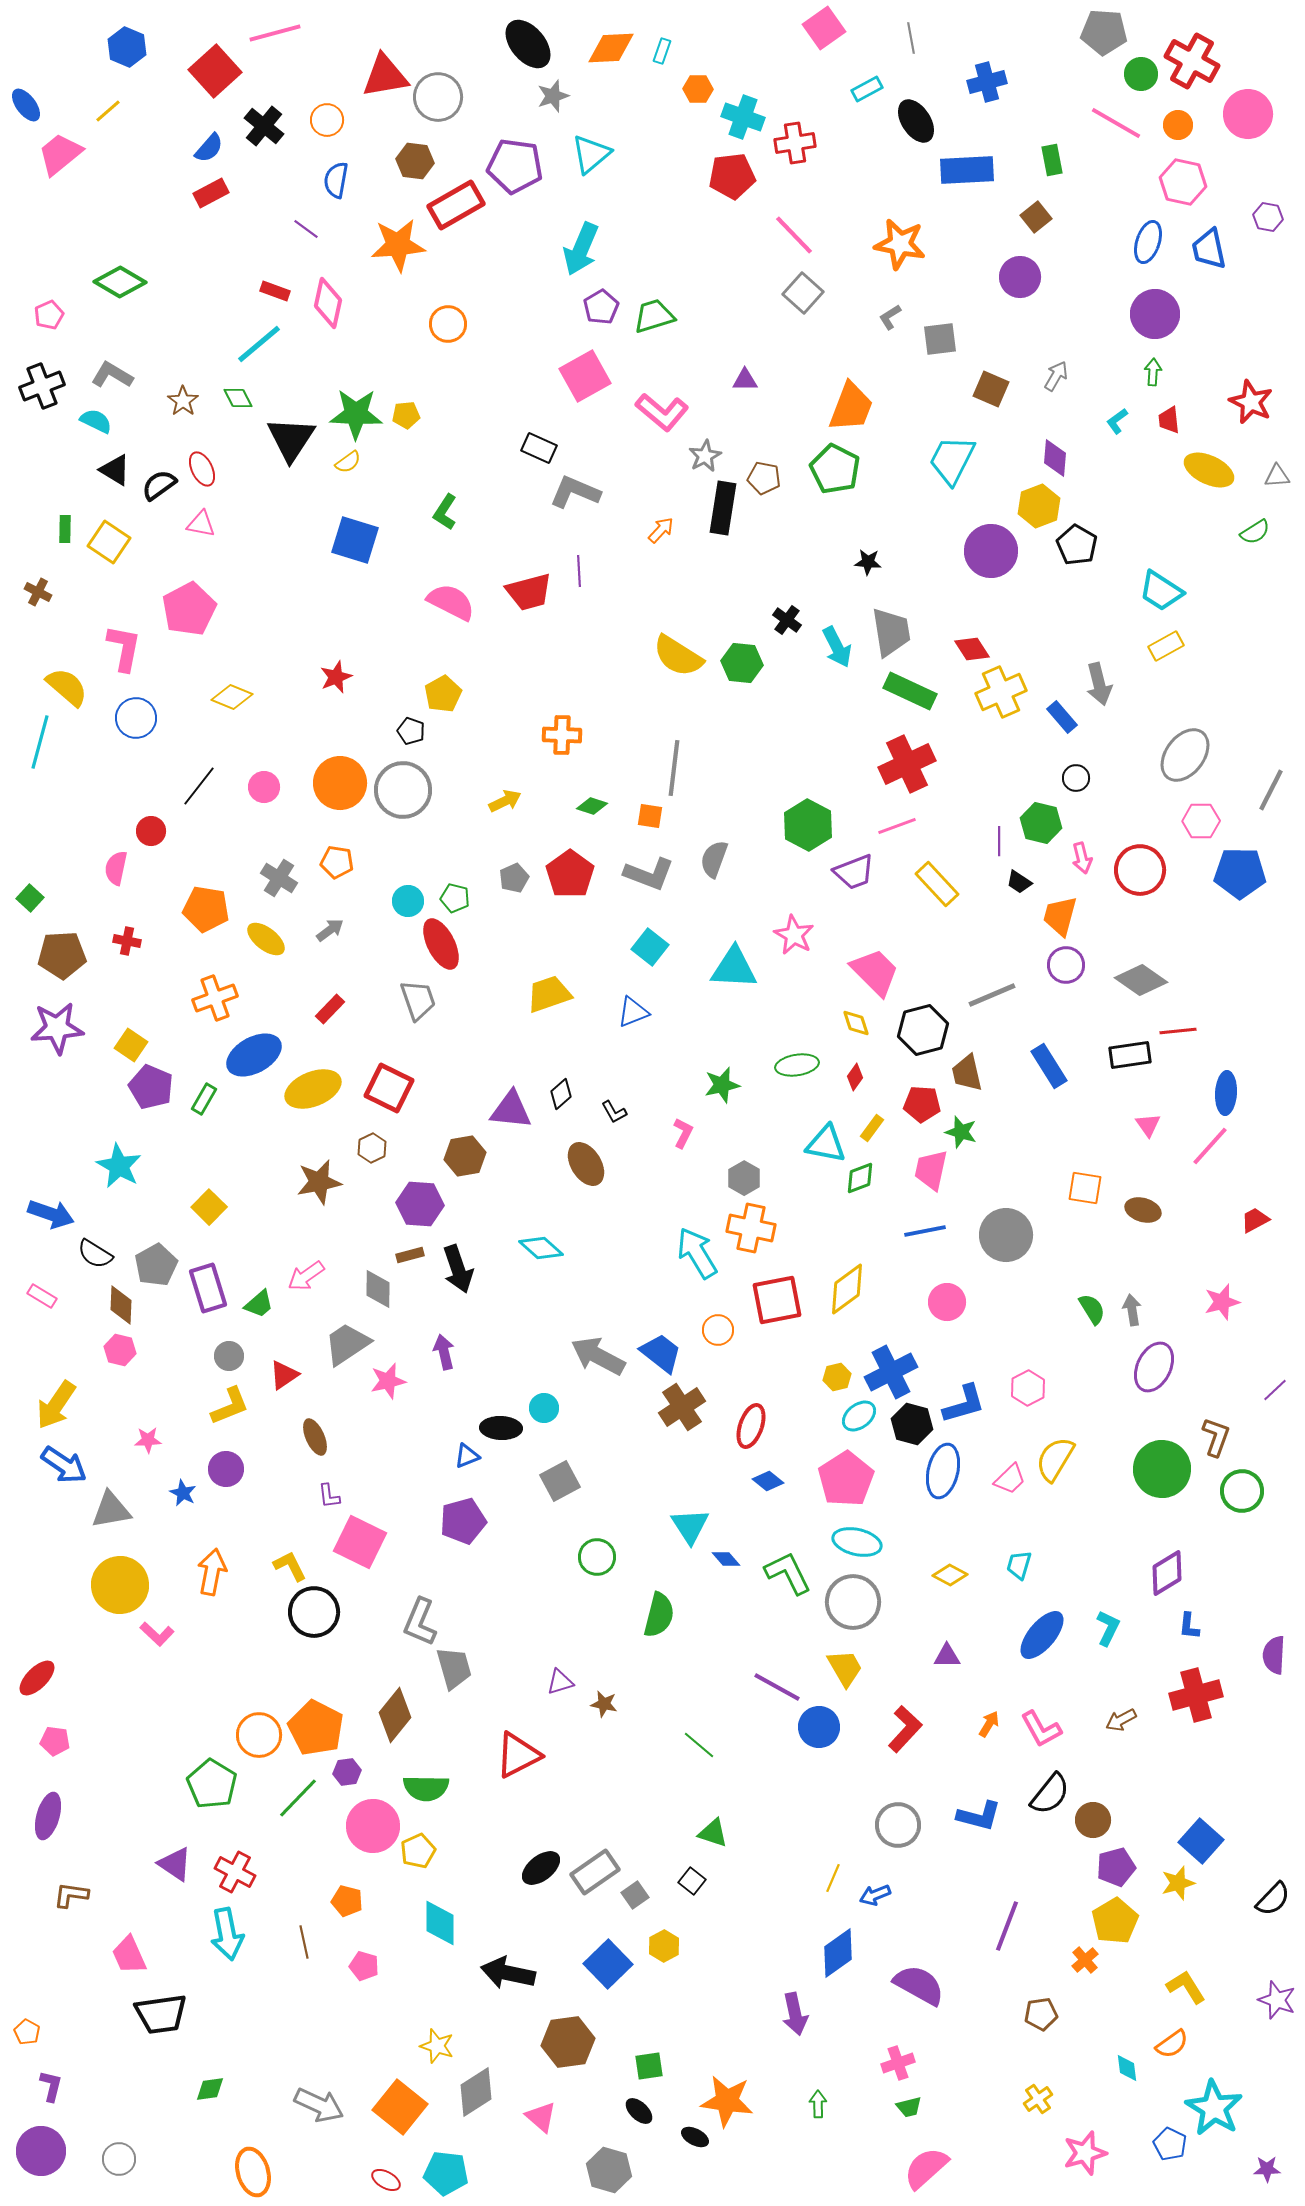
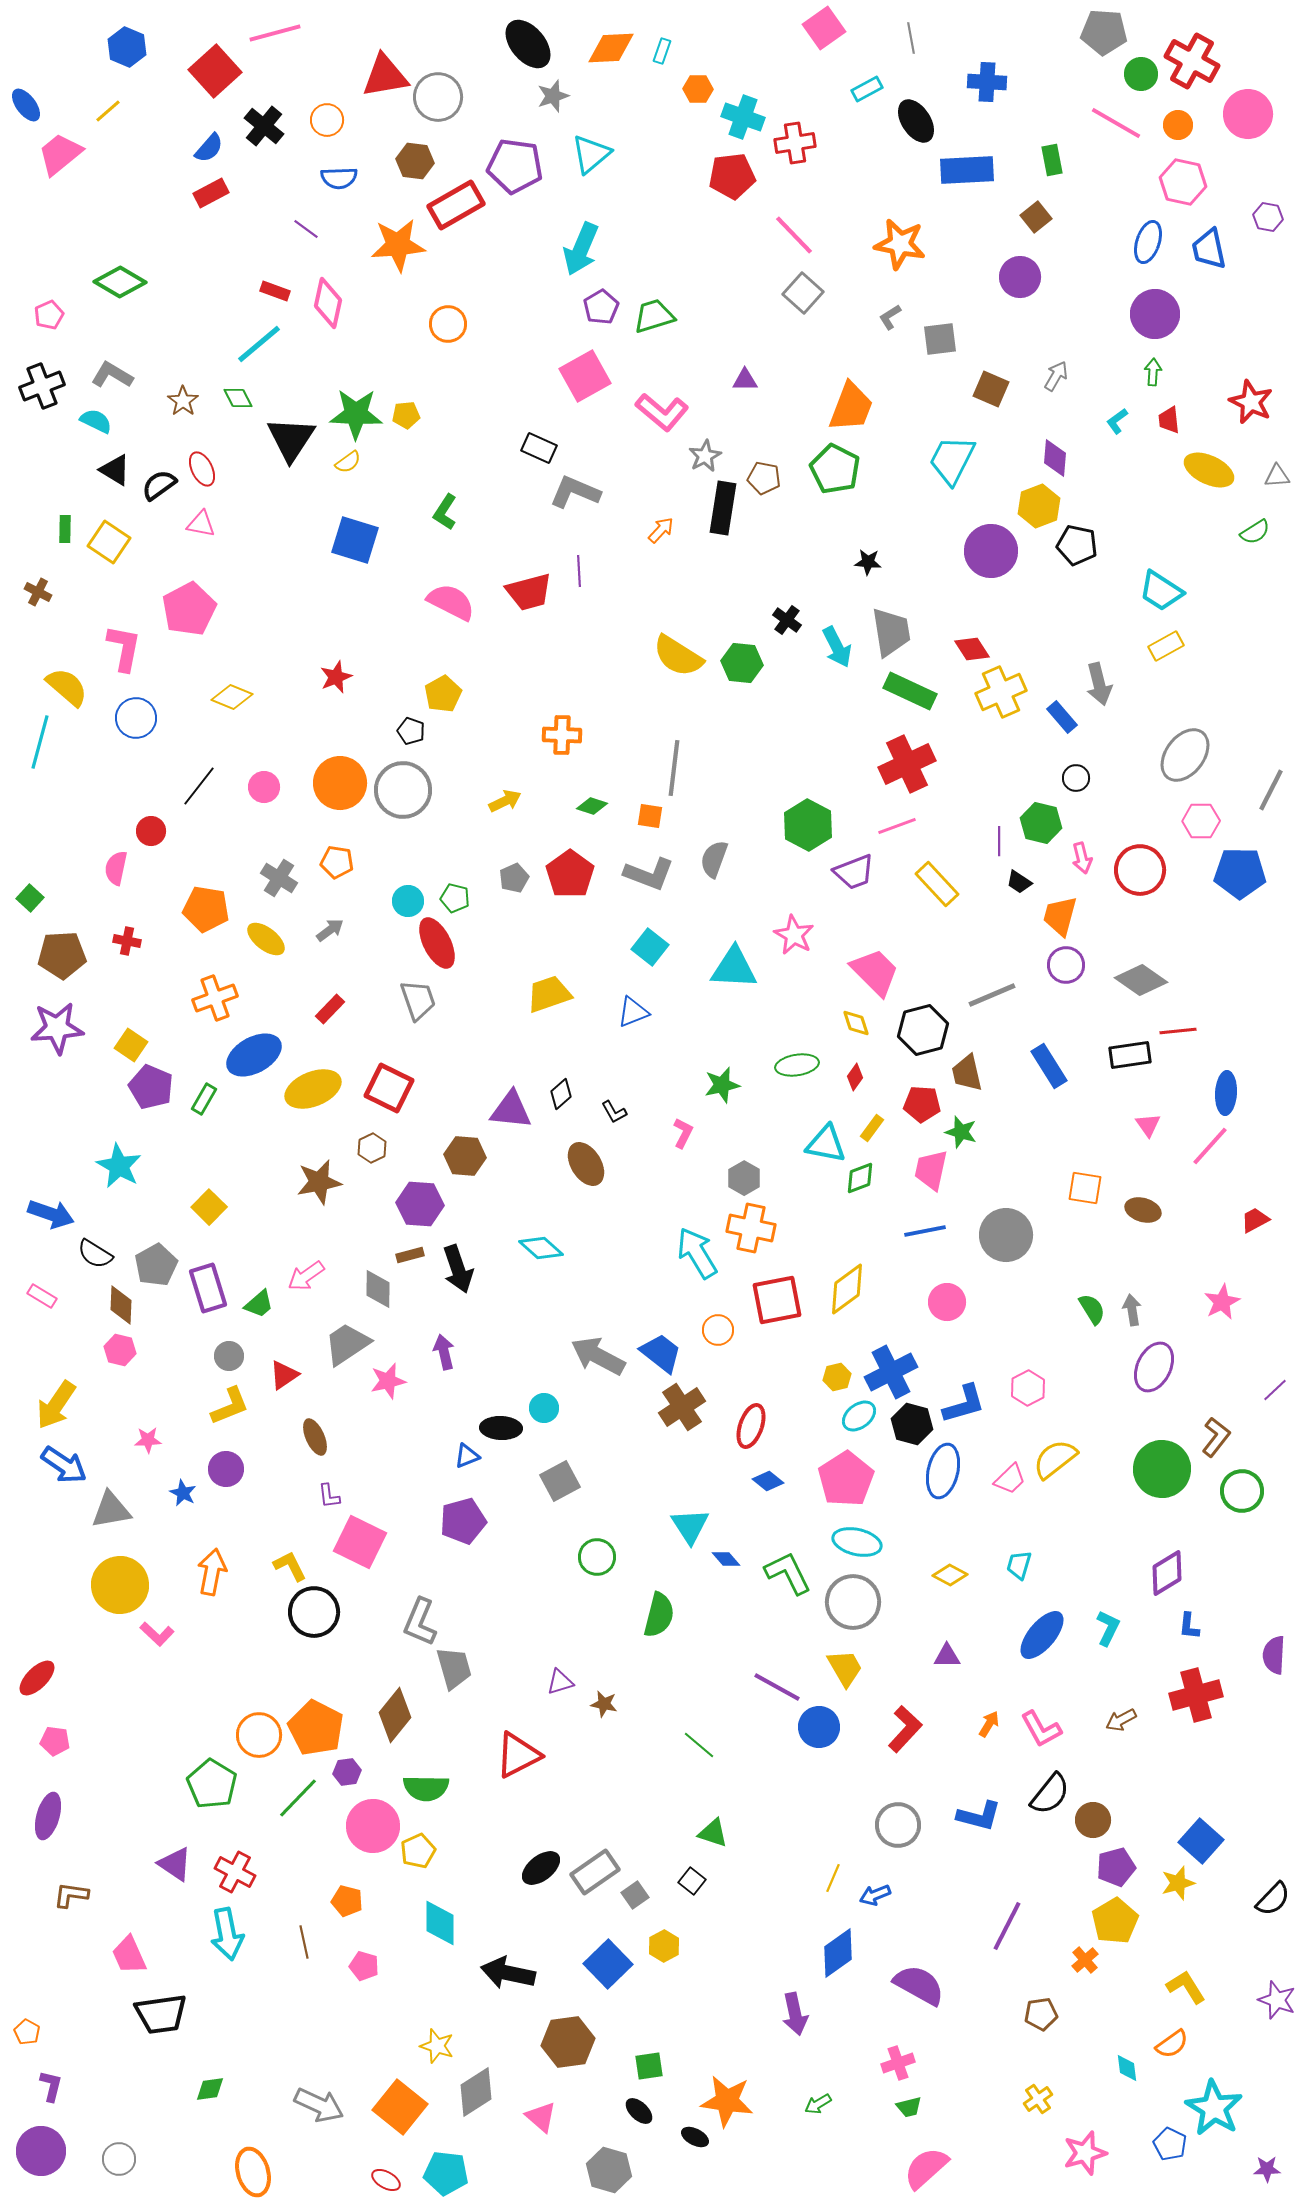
blue cross at (987, 82): rotated 18 degrees clockwise
blue semicircle at (336, 180): moved 3 px right, 2 px up; rotated 102 degrees counterclockwise
black pentagon at (1077, 545): rotated 18 degrees counterclockwise
red ellipse at (441, 944): moved 4 px left, 1 px up
brown hexagon at (465, 1156): rotated 15 degrees clockwise
pink star at (1222, 1302): rotated 12 degrees counterclockwise
brown L-shape at (1216, 1437): rotated 18 degrees clockwise
yellow semicircle at (1055, 1459): rotated 21 degrees clockwise
purple line at (1007, 1926): rotated 6 degrees clockwise
green arrow at (818, 2104): rotated 120 degrees counterclockwise
